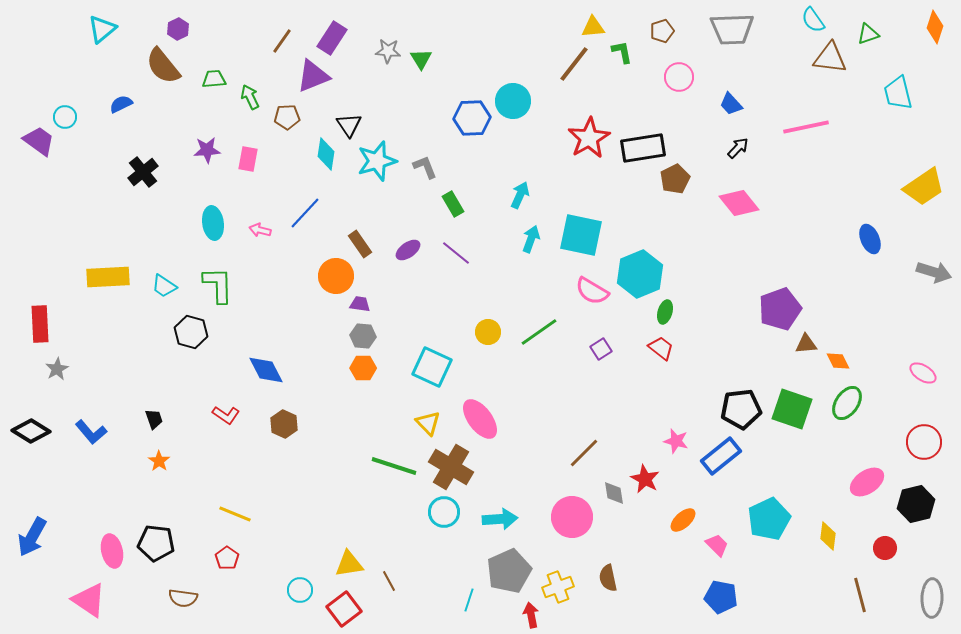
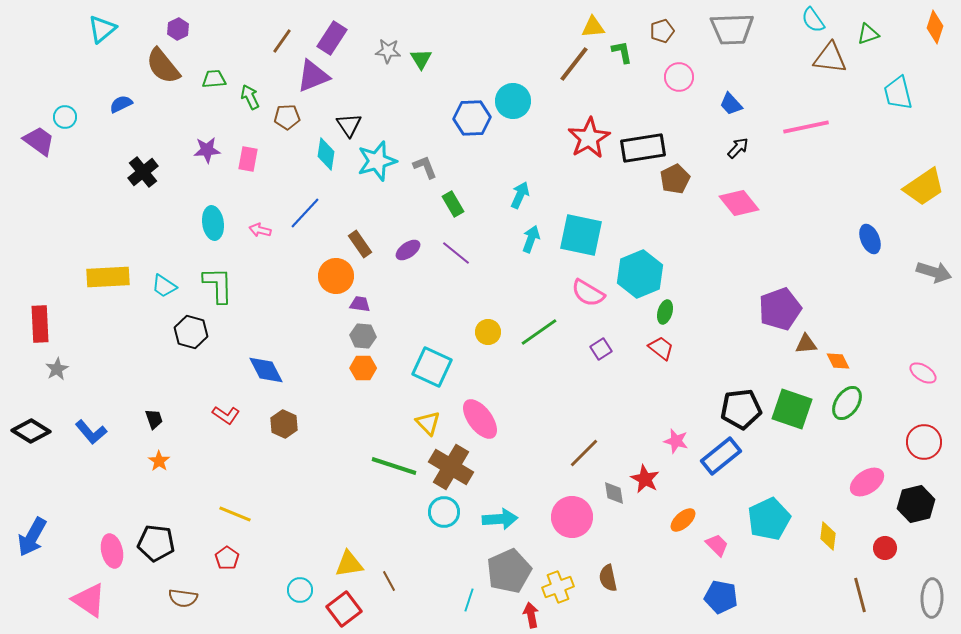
pink semicircle at (592, 291): moved 4 px left, 2 px down
